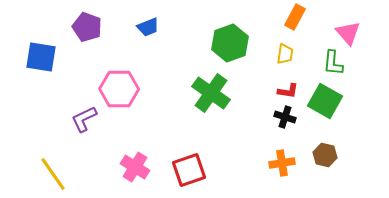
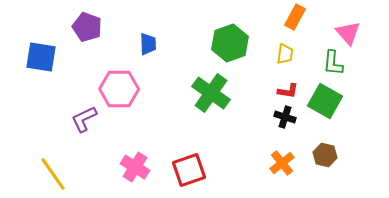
blue trapezoid: moved 17 px down; rotated 70 degrees counterclockwise
orange cross: rotated 30 degrees counterclockwise
